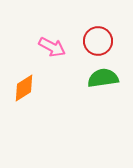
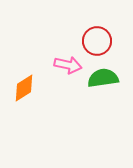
red circle: moved 1 px left
pink arrow: moved 16 px right, 18 px down; rotated 16 degrees counterclockwise
